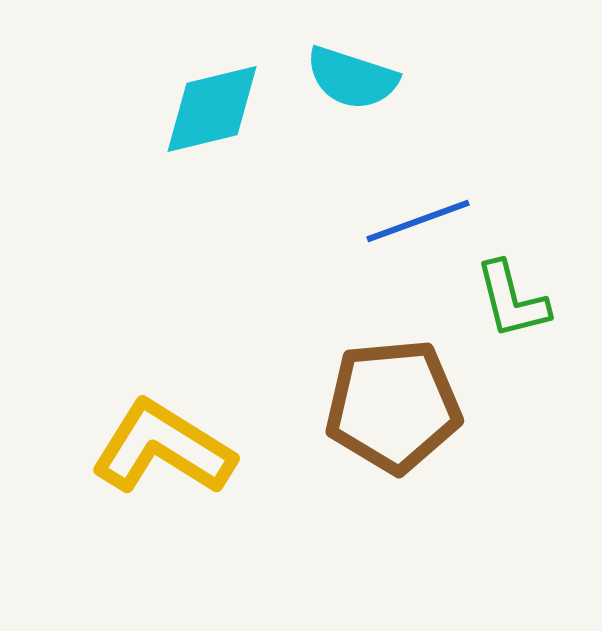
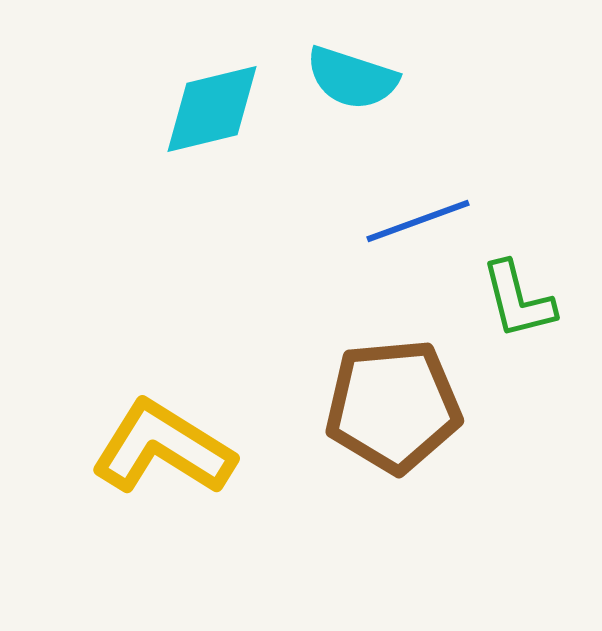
green L-shape: moved 6 px right
